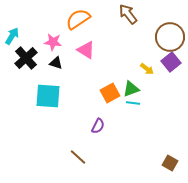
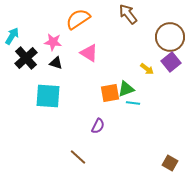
pink triangle: moved 3 px right, 3 px down
green triangle: moved 5 px left
orange square: rotated 18 degrees clockwise
